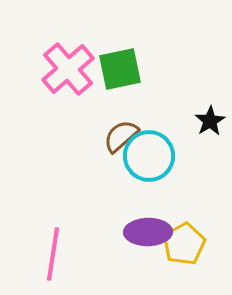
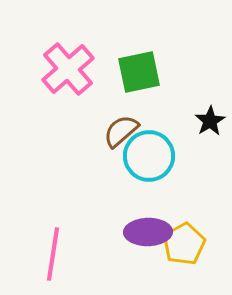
green square: moved 19 px right, 3 px down
brown semicircle: moved 5 px up
